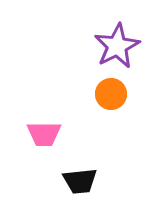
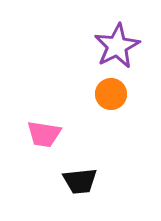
pink trapezoid: rotated 9 degrees clockwise
